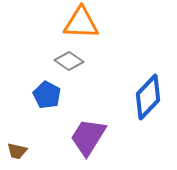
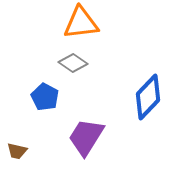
orange triangle: rotated 9 degrees counterclockwise
gray diamond: moved 4 px right, 2 px down
blue pentagon: moved 2 px left, 2 px down
purple trapezoid: moved 2 px left
